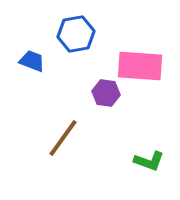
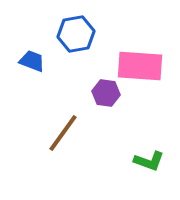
brown line: moved 5 px up
